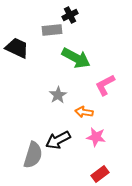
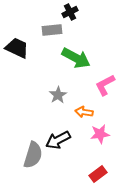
black cross: moved 3 px up
pink star: moved 4 px right, 3 px up; rotated 18 degrees counterclockwise
red rectangle: moved 2 px left
